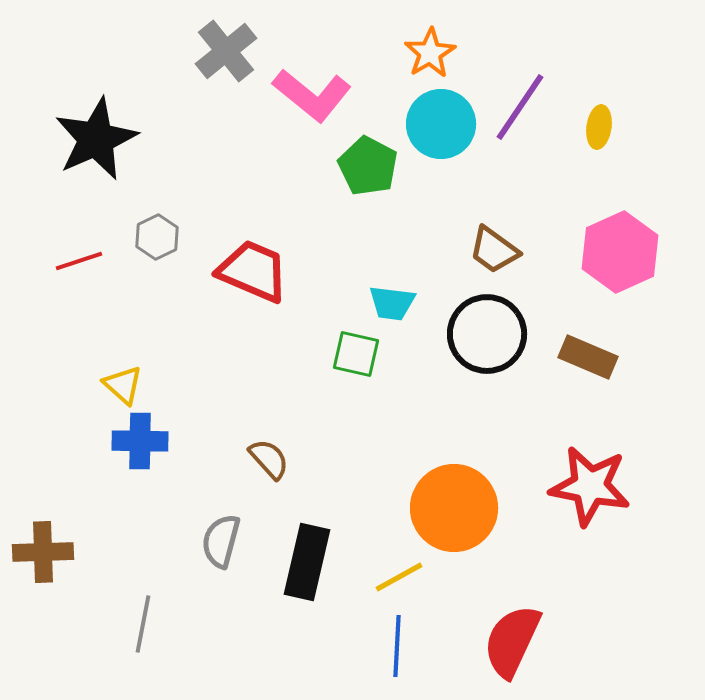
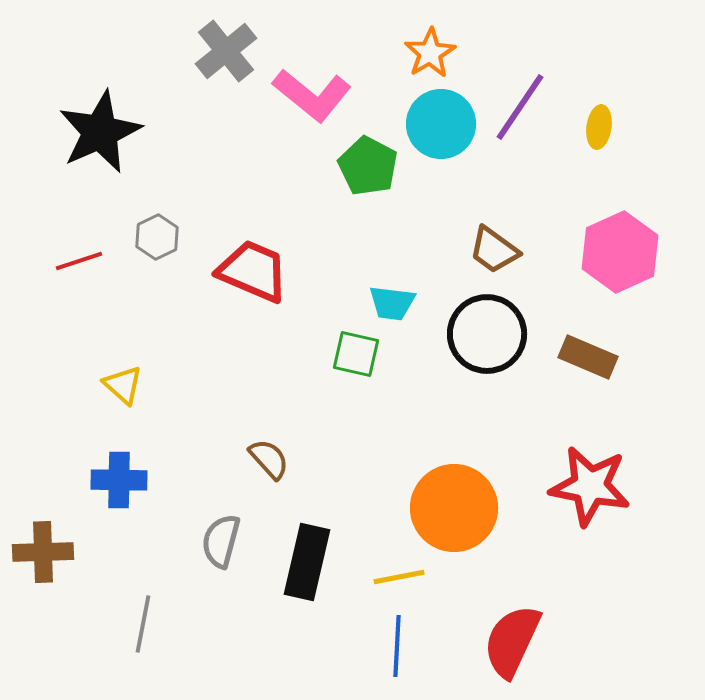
black star: moved 4 px right, 7 px up
blue cross: moved 21 px left, 39 px down
yellow line: rotated 18 degrees clockwise
